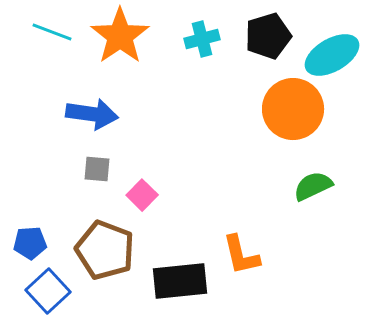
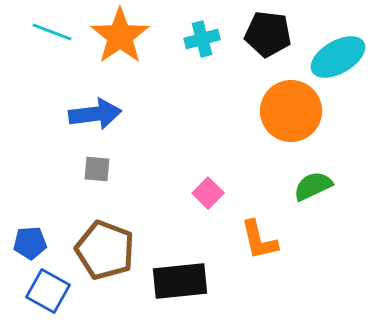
black pentagon: moved 2 px up; rotated 24 degrees clockwise
cyan ellipse: moved 6 px right, 2 px down
orange circle: moved 2 px left, 2 px down
blue arrow: moved 3 px right; rotated 15 degrees counterclockwise
pink square: moved 66 px right, 2 px up
orange L-shape: moved 18 px right, 15 px up
blue square: rotated 18 degrees counterclockwise
